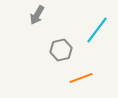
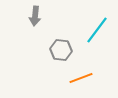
gray arrow: moved 2 px left, 1 px down; rotated 24 degrees counterclockwise
gray hexagon: rotated 20 degrees clockwise
